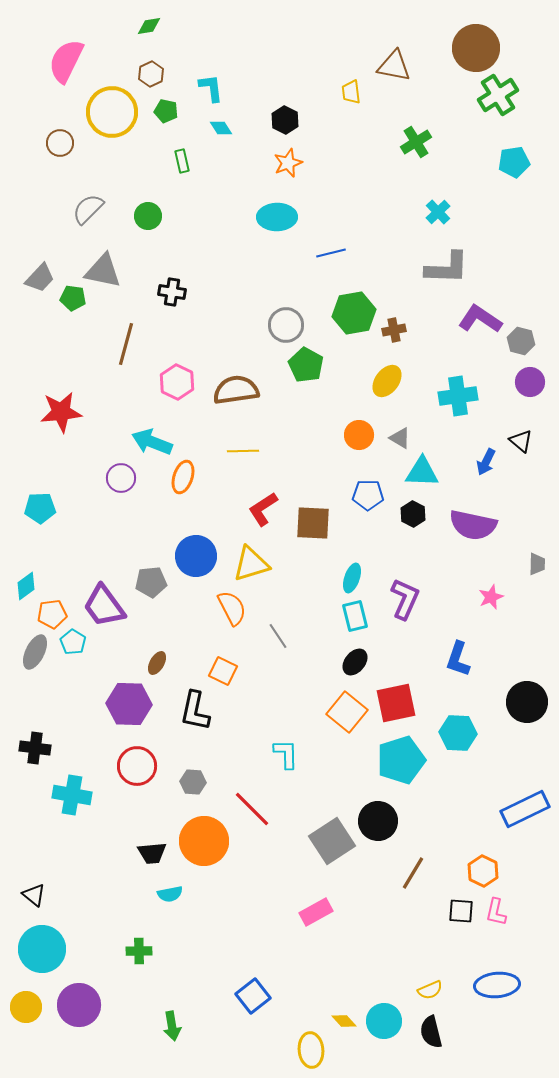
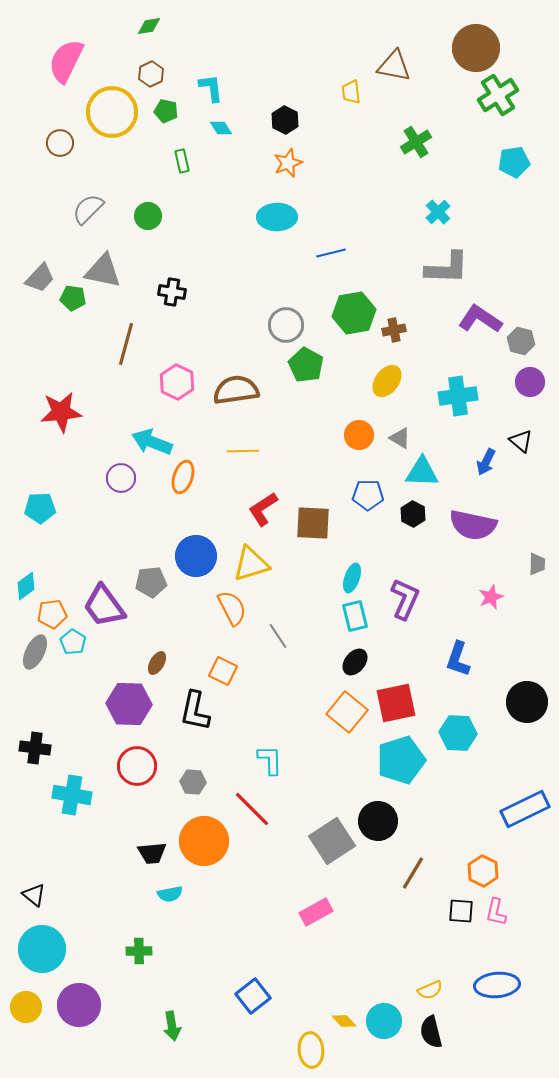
cyan L-shape at (286, 754): moved 16 px left, 6 px down
